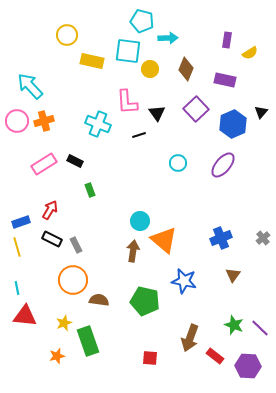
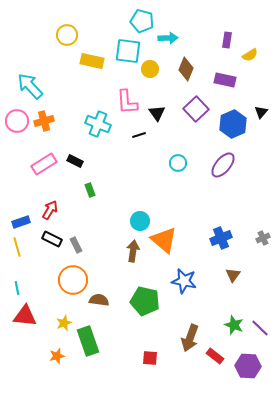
yellow semicircle at (250, 53): moved 2 px down
gray cross at (263, 238): rotated 16 degrees clockwise
